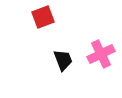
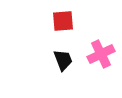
red square: moved 20 px right, 4 px down; rotated 15 degrees clockwise
